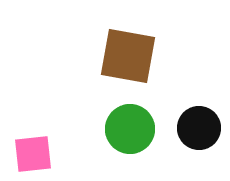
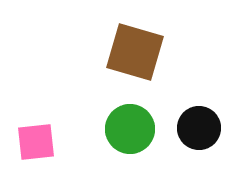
brown square: moved 7 px right, 4 px up; rotated 6 degrees clockwise
pink square: moved 3 px right, 12 px up
